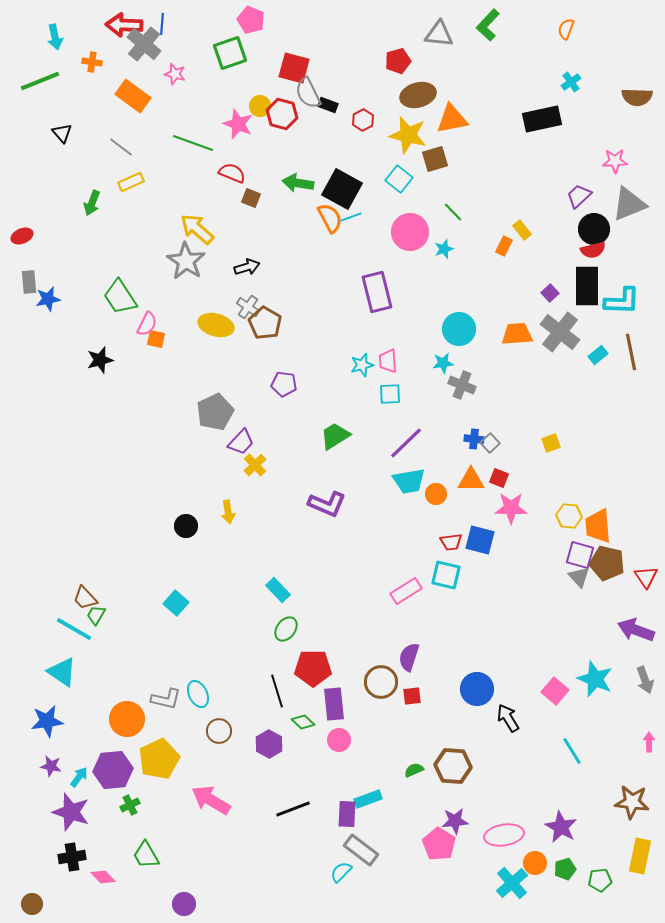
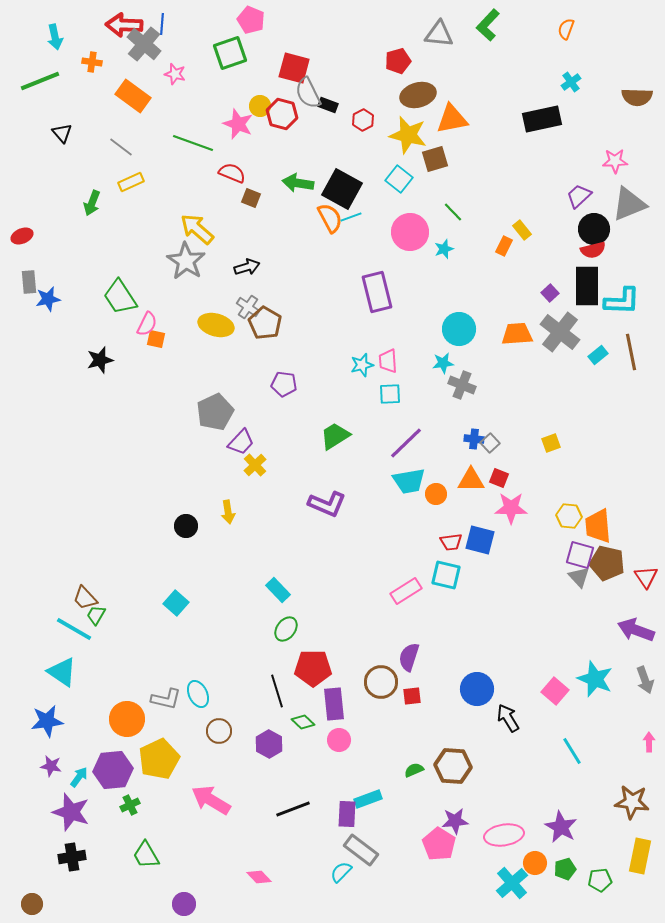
pink diamond at (103, 877): moved 156 px right
